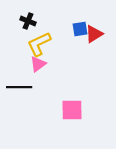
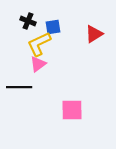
blue square: moved 27 px left, 2 px up
